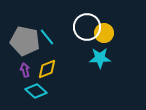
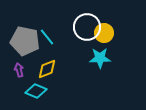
purple arrow: moved 6 px left
cyan diamond: rotated 20 degrees counterclockwise
